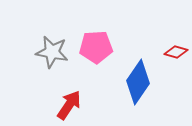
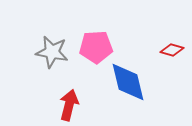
red diamond: moved 4 px left, 2 px up
blue diamond: moved 10 px left; rotated 48 degrees counterclockwise
red arrow: rotated 20 degrees counterclockwise
